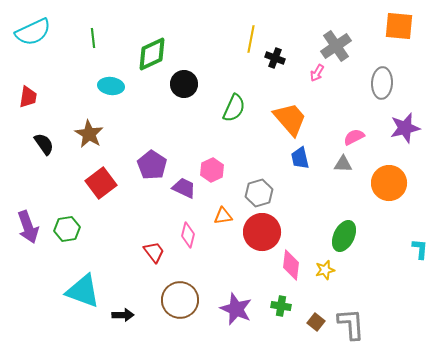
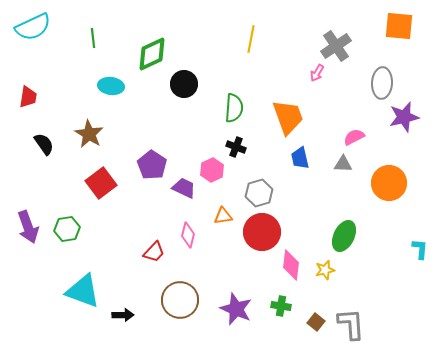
cyan semicircle at (33, 32): moved 5 px up
black cross at (275, 58): moved 39 px left, 89 px down
green semicircle at (234, 108): rotated 20 degrees counterclockwise
orange trapezoid at (290, 119): moved 2 px left, 2 px up; rotated 21 degrees clockwise
purple star at (405, 128): moved 1 px left, 11 px up
red trapezoid at (154, 252): rotated 80 degrees clockwise
